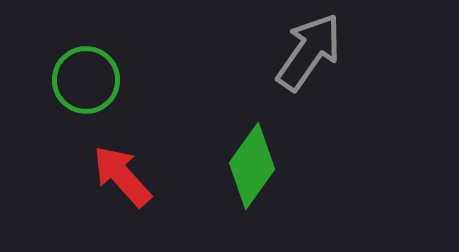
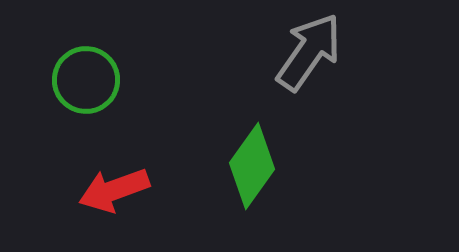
red arrow: moved 8 px left, 14 px down; rotated 68 degrees counterclockwise
